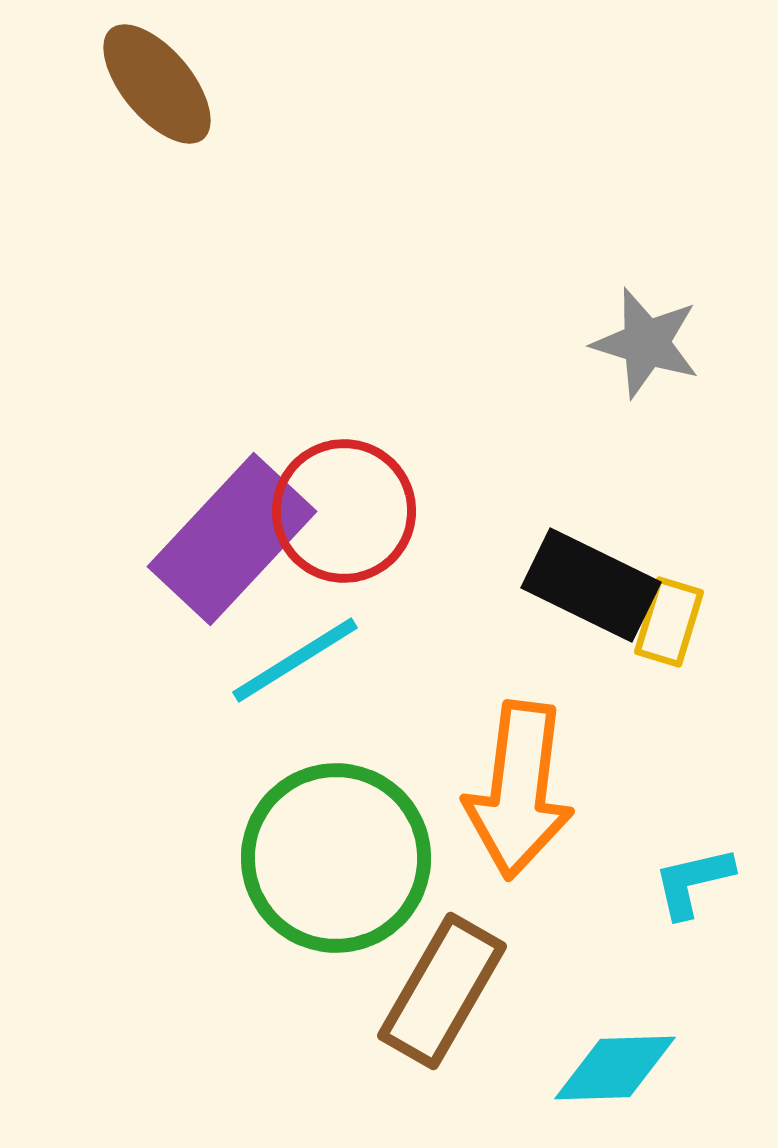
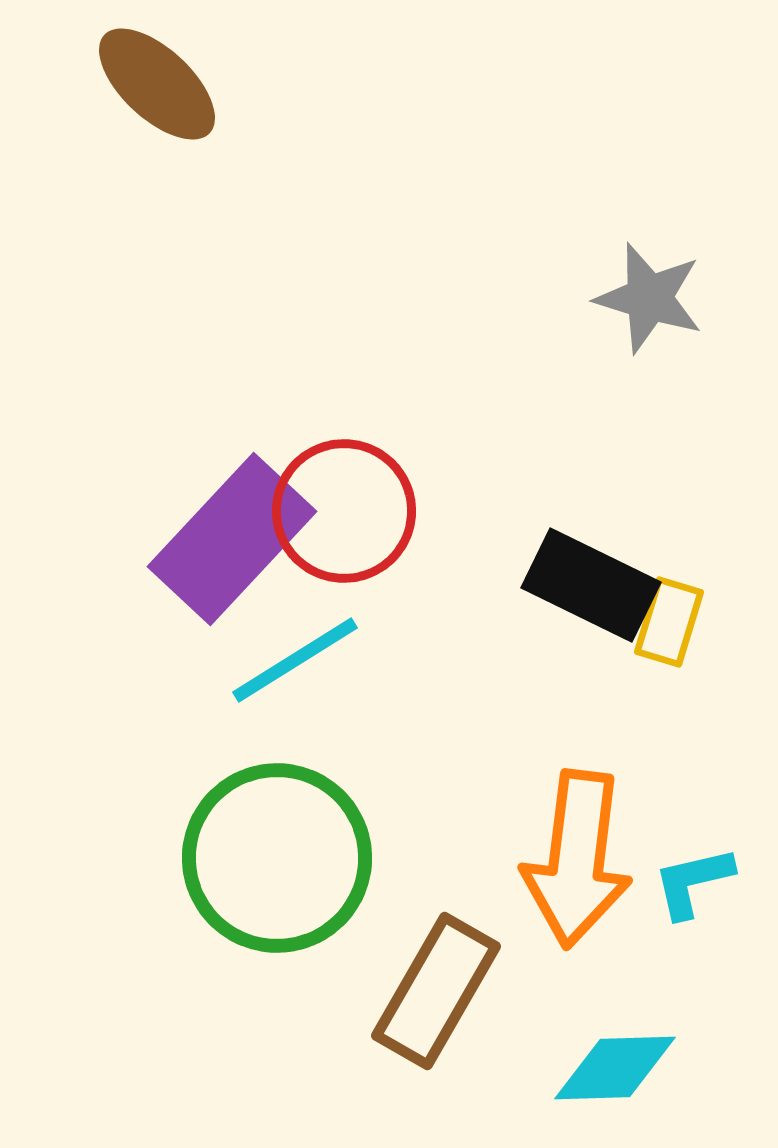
brown ellipse: rotated 7 degrees counterclockwise
gray star: moved 3 px right, 45 px up
orange arrow: moved 58 px right, 69 px down
green circle: moved 59 px left
brown rectangle: moved 6 px left
